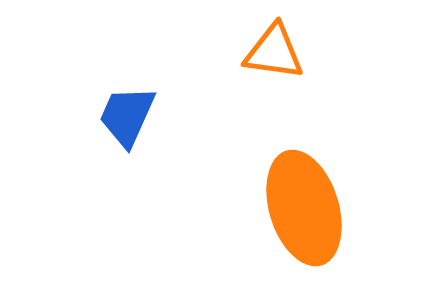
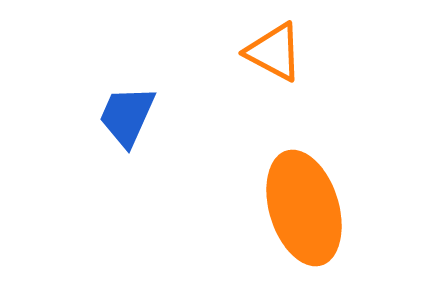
orange triangle: rotated 20 degrees clockwise
